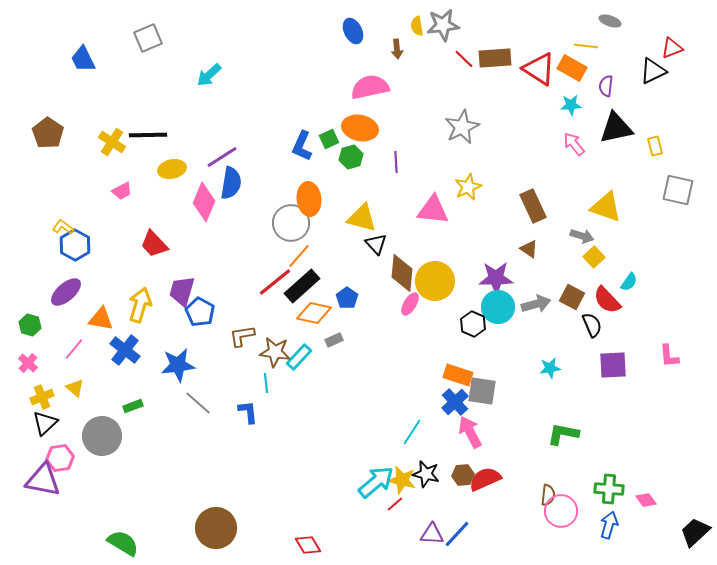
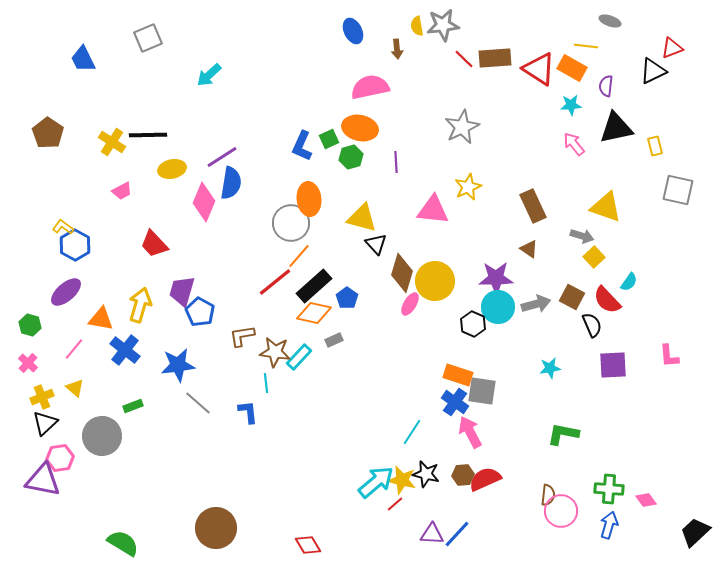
brown diamond at (402, 273): rotated 12 degrees clockwise
black rectangle at (302, 286): moved 12 px right
blue cross at (455, 402): rotated 12 degrees counterclockwise
